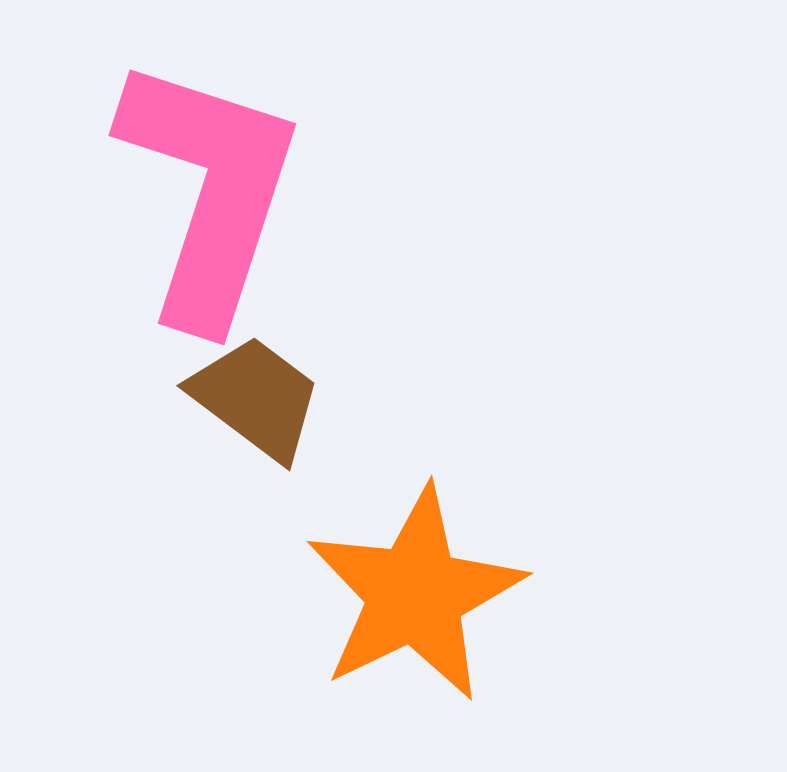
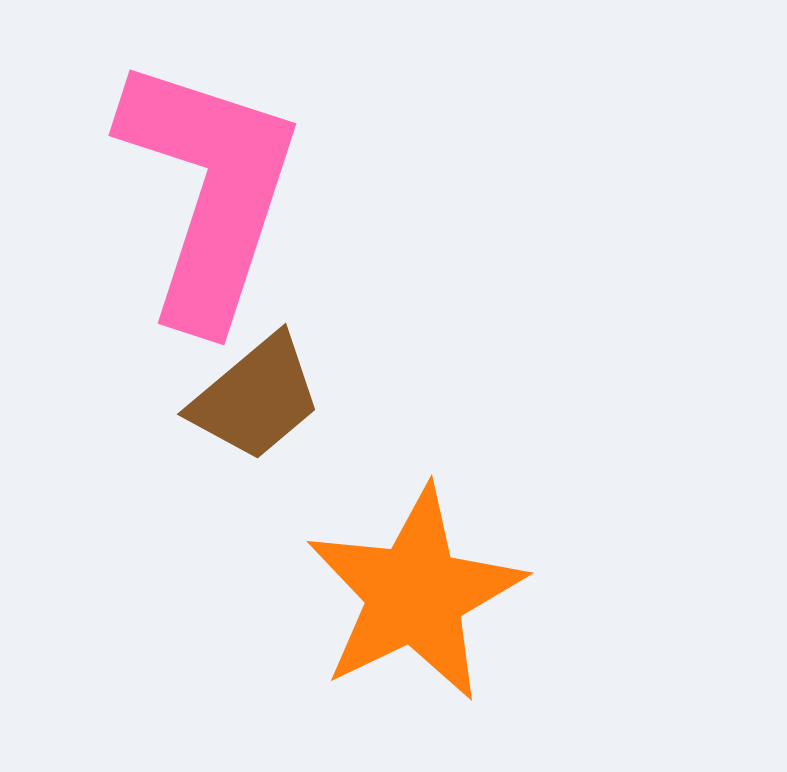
brown trapezoid: rotated 103 degrees clockwise
